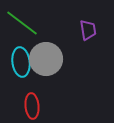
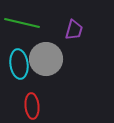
green line: rotated 24 degrees counterclockwise
purple trapezoid: moved 14 px left; rotated 25 degrees clockwise
cyan ellipse: moved 2 px left, 2 px down
